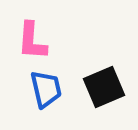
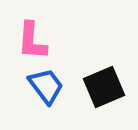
blue trapezoid: moved 3 px up; rotated 24 degrees counterclockwise
